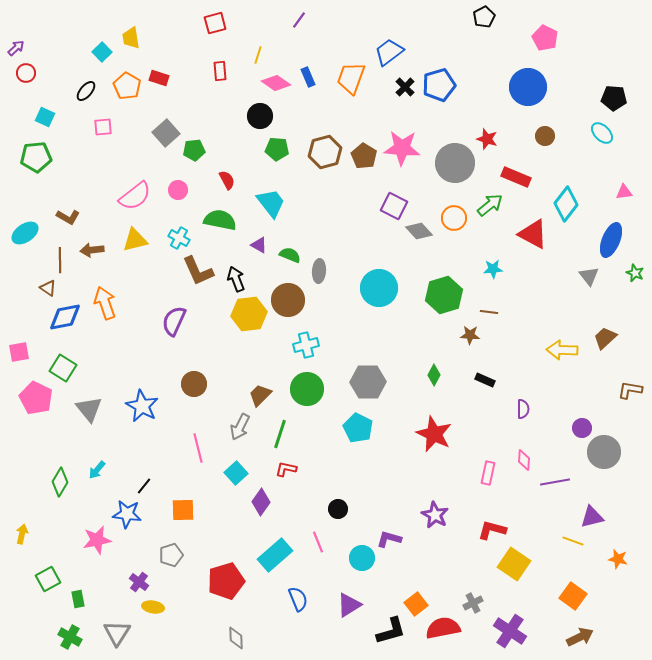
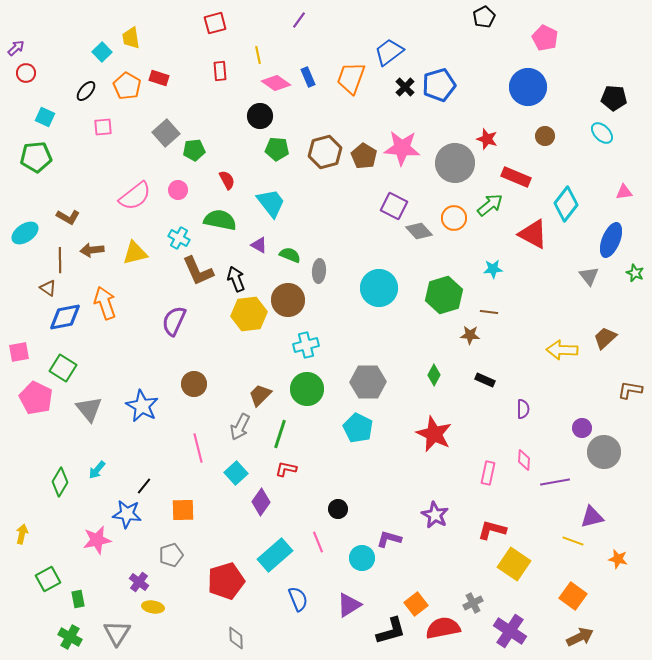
yellow line at (258, 55): rotated 30 degrees counterclockwise
yellow triangle at (135, 240): moved 13 px down
